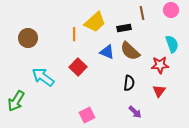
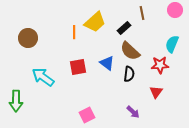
pink circle: moved 4 px right
black rectangle: rotated 32 degrees counterclockwise
orange line: moved 2 px up
cyan semicircle: rotated 138 degrees counterclockwise
blue triangle: moved 11 px down; rotated 14 degrees clockwise
red square: rotated 36 degrees clockwise
black semicircle: moved 9 px up
red triangle: moved 3 px left, 1 px down
green arrow: rotated 30 degrees counterclockwise
purple arrow: moved 2 px left
